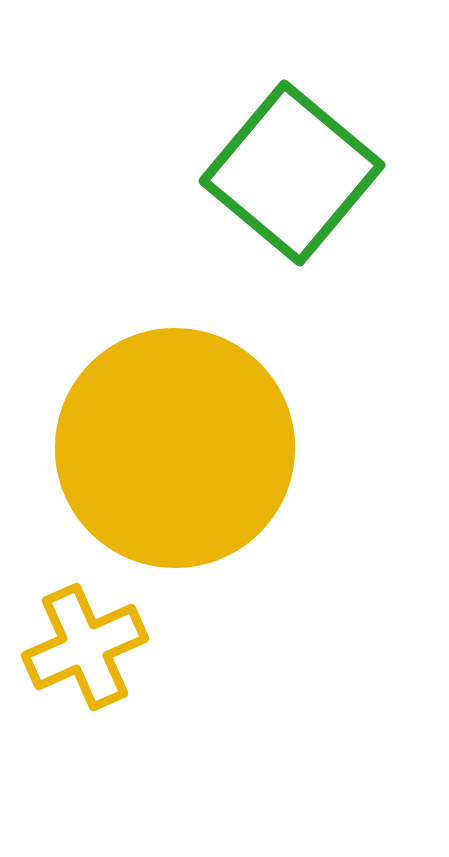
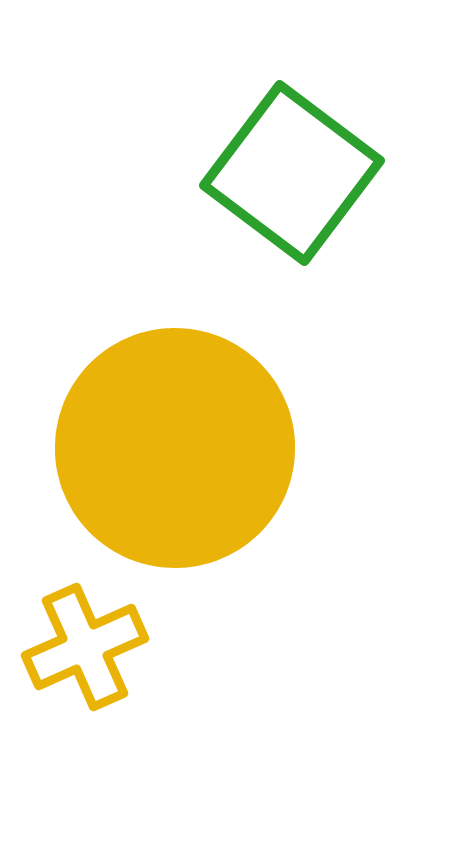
green square: rotated 3 degrees counterclockwise
